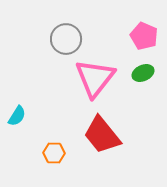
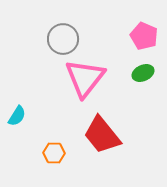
gray circle: moved 3 px left
pink triangle: moved 10 px left
